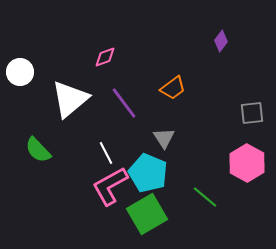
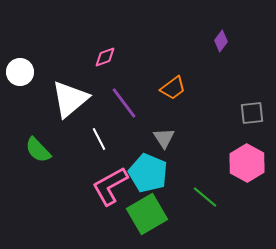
white line: moved 7 px left, 14 px up
